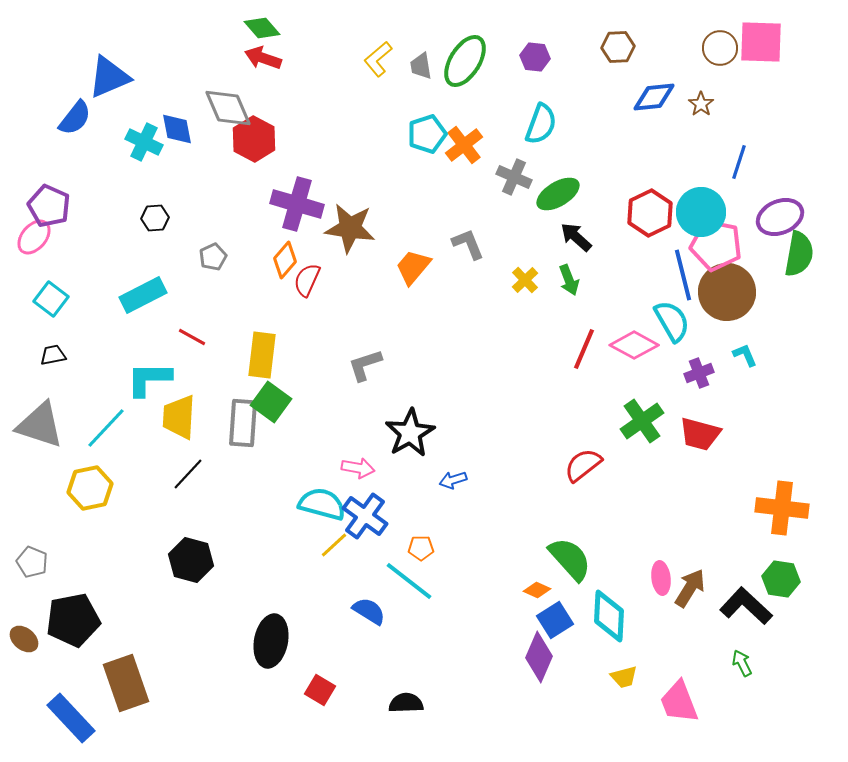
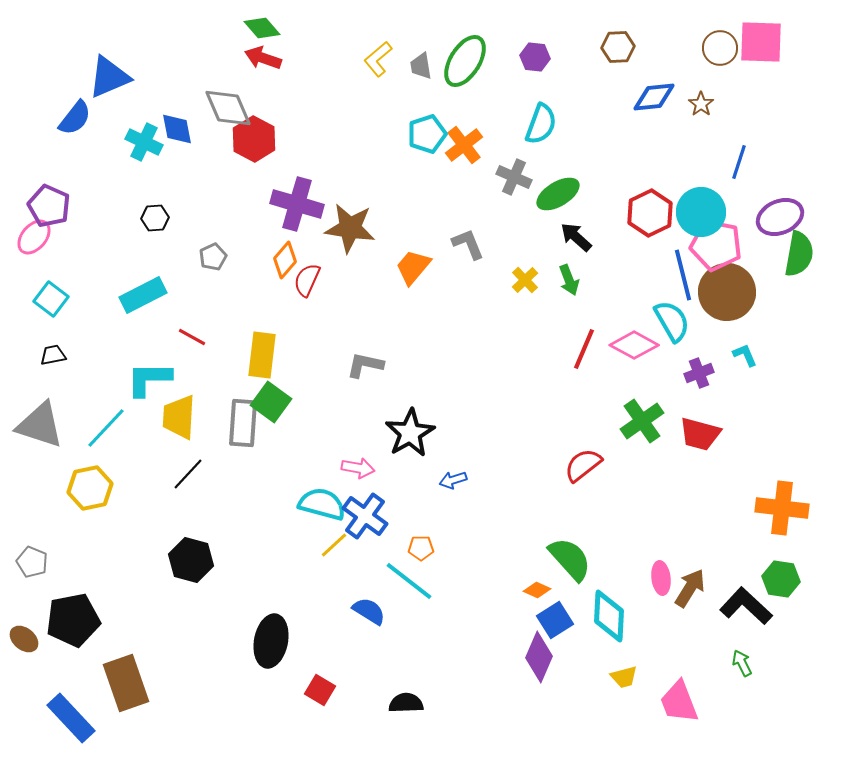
gray L-shape at (365, 365): rotated 30 degrees clockwise
